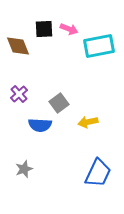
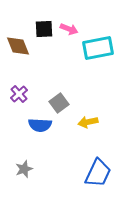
cyan rectangle: moved 1 px left, 2 px down
